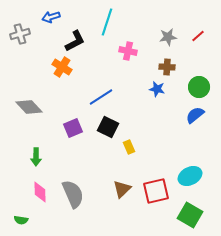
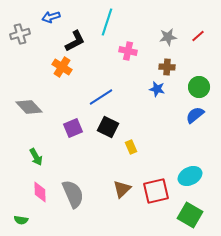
yellow rectangle: moved 2 px right
green arrow: rotated 30 degrees counterclockwise
